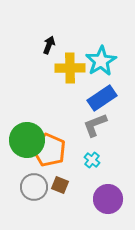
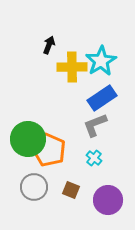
yellow cross: moved 2 px right, 1 px up
green circle: moved 1 px right, 1 px up
cyan cross: moved 2 px right, 2 px up
brown square: moved 11 px right, 5 px down
purple circle: moved 1 px down
